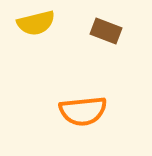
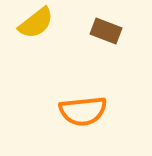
yellow semicircle: rotated 24 degrees counterclockwise
